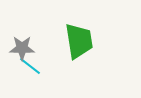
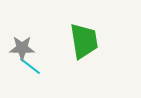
green trapezoid: moved 5 px right
